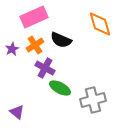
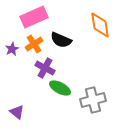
orange diamond: moved 1 px down; rotated 8 degrees clockwise
orange cross: moved 1 px left, 1 px up
